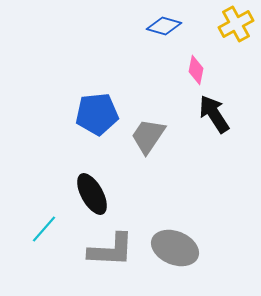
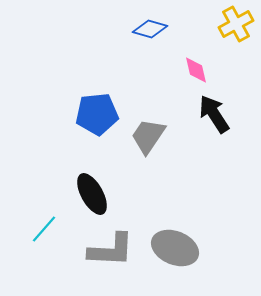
blue diamond: moved 14 px left, 3 px down
pink diamond: rotated 24 degrees counterclockwise
